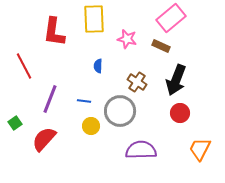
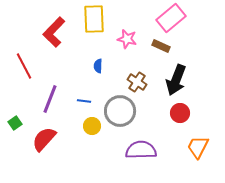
red L-shape: rotated 36 degrees clockwise
yellow circle: moved 1 px right
orange trapezoid: moved 2 px left, 2 px up
